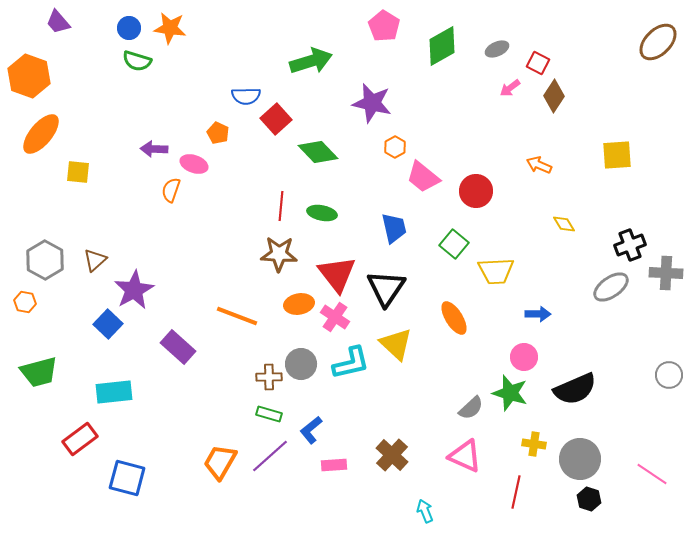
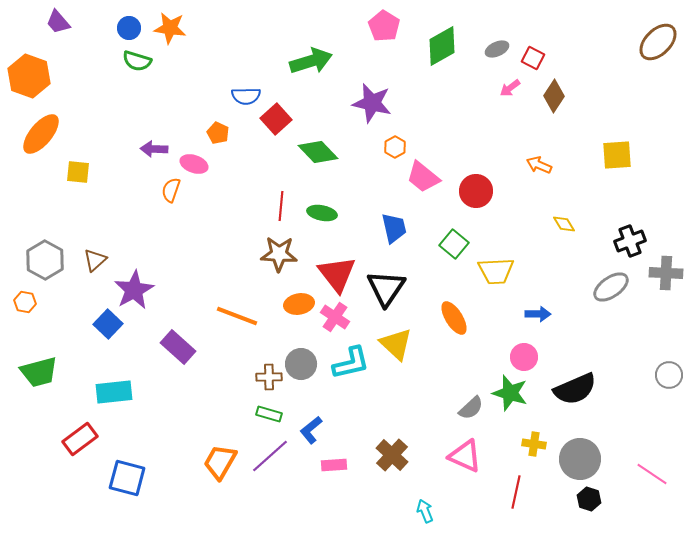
red square at (538, 63): moved 5 px left, 5 px up
black cross at (630, 245): moved 4 px up
